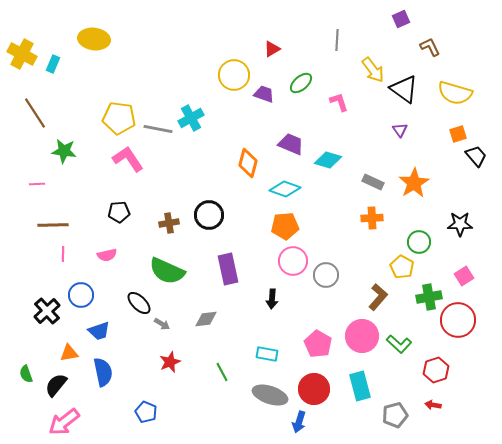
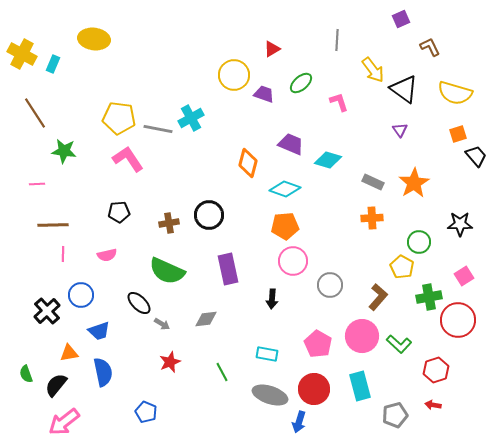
gray circle at (326, 275): moved 4 px right, 10 px down
